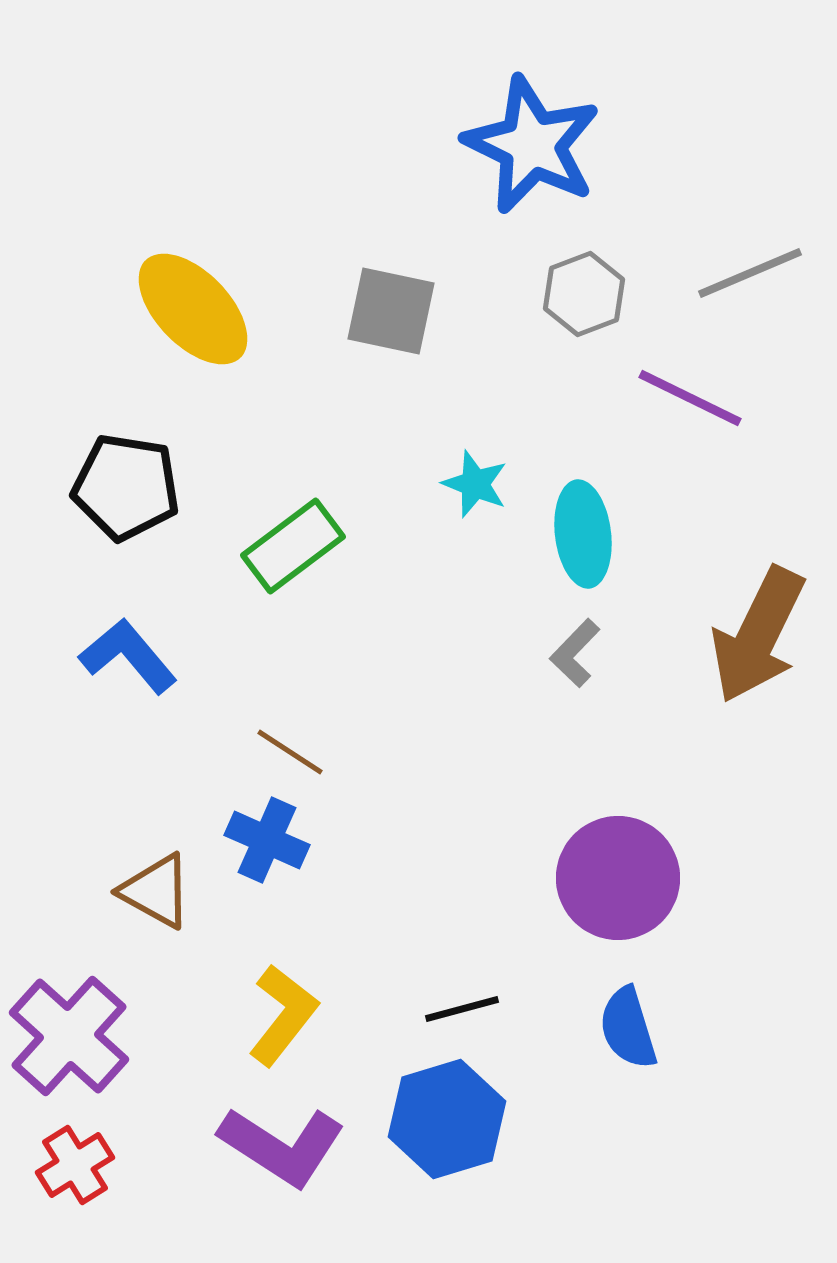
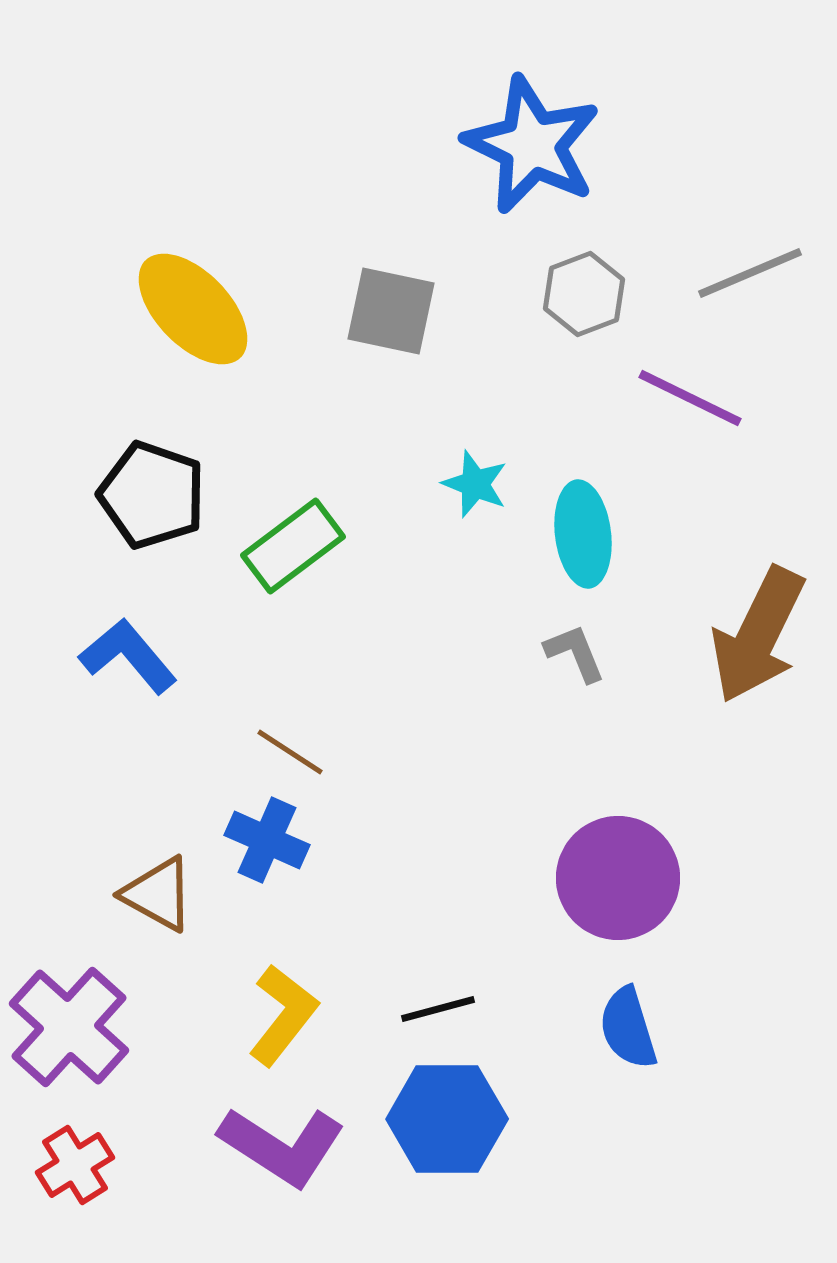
black pentagon: moved 26 px right, 8 px down; rotated 10 degrees clockwise
gray L-shape: rotated 114 degrees clockwise
brown triangle: moved 2 px right, 3 px down
black line: moved 24 px left
purple cross: moved 9 px up
blue hexagon: rotated 17 degrees clockwise
